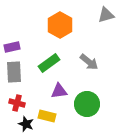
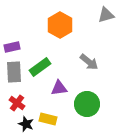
green rectangle: moved 9 px left, 4 px down
purple triangle: moved 3 px up
red cross: rotated 21 degrees clockwise
yellow rectangle: moved 1 px right, 3 px down
